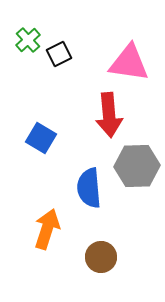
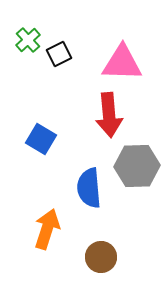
pink triangle: moved 7 px left; rotated 6 degrees counterclockwise
blue square: moved 1 px down
